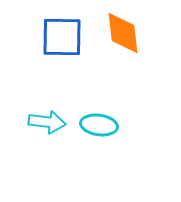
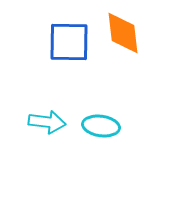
blue square: moved 7 px right, 5 px down
cyan ellipse: moved 2 px right, 1 px down
